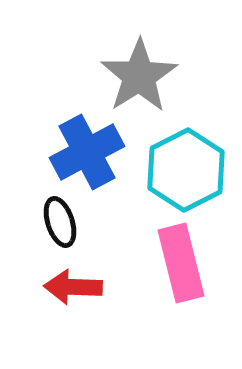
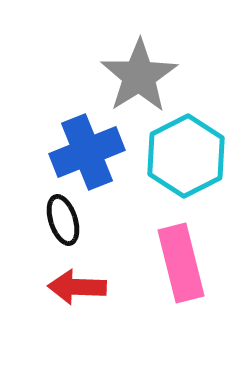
blue cross: rotated 6 degrees clockwise
cyan hexagon: moved 14 px up
black ellipse: moved 3 px right, 2 px up
red arrow: moved 4 px right
